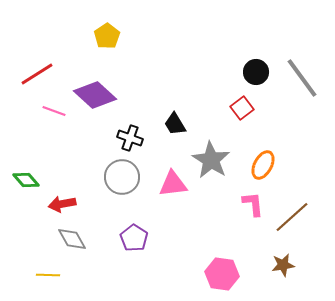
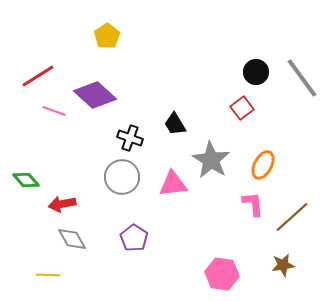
red line: moved 1 px right, 2 px down
